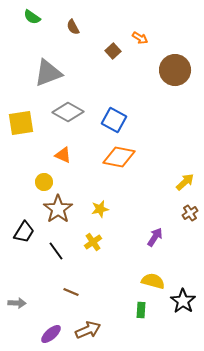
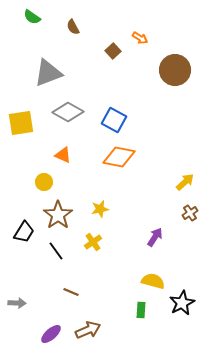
brown star: moved 6 px down
black star: moved 1 px left, 2 px down; rotated 10 degrees clockwise
